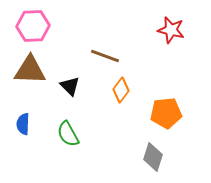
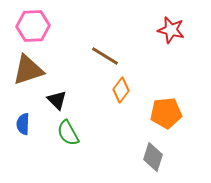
brown line: rotated 12 degrees clockwise
brown triangle: moved 2 px left; rotated 20 degrees counterclockwise
black triangle: moved 13 px left, 14 px down
green semicircle: moved 1 px up
